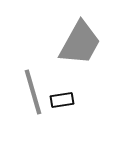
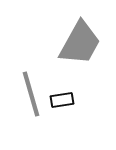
gray line: moved 2 px left, 2 px down
